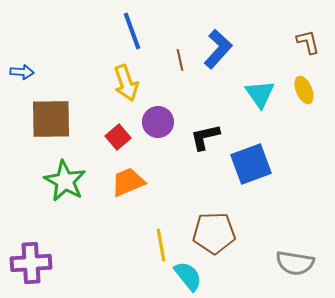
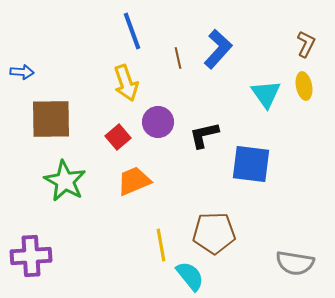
brown L-shape: moved 2 px left, 2 px down; rotated 40 degrees clockwise
brown line: moved 2 px left, 2 px up
yellow ellipse: moved 4 px up; rotated 12 degrees clockwise
cyan triangle: moved 6 px right
black L-shape: moved 1 px left, 2 px up
blue square: rotated 27 degrees clockwise
orange trapezoid: moved 6 px right, 1 px up
purple cross: moved 7 px up
cyan semicircle: moved 2 px right
